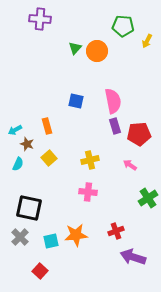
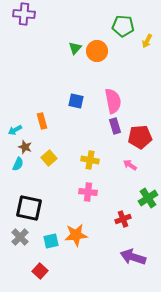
purple cross: moved 16 px left, 5 px up
orange rectangle: moved 5 px left, 5 px up
red pentagon: moved 1 px right, 3 px down
brown star: moved 2 px left, 3 px down
yellow cross: rotated 24 degrees clockwise
red cross: moved 7 px right, 12 px up
